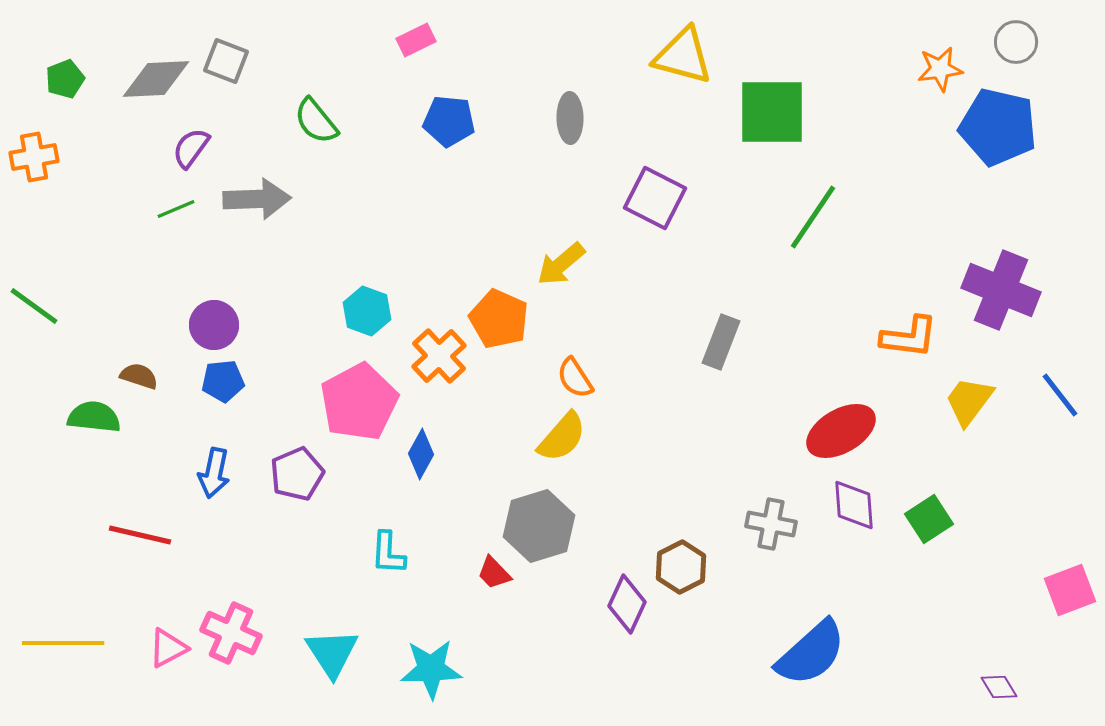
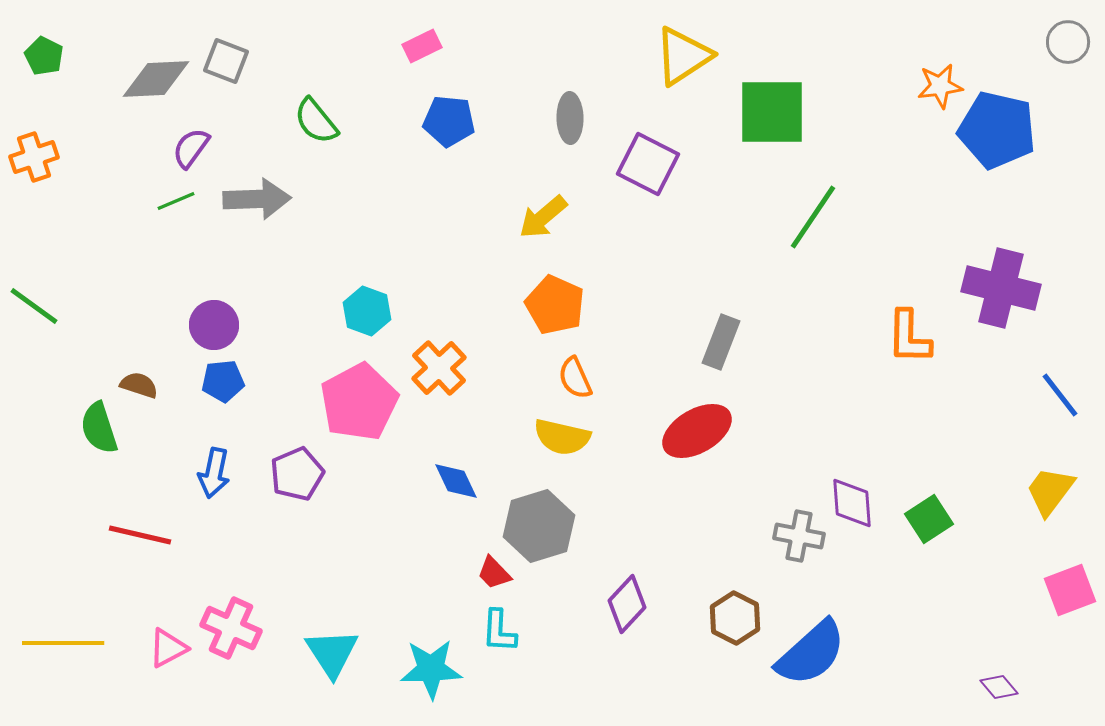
pink rectangle at (416, 40): moved 6 px right, 6 px down
gray circle at (1016, 42): moved 52 px right
yellow triangle at (683, 56): rotated 48 degrees counterclockwise
orange star at (940, 69): moved 17 px down
green pentagon at (65, 79): moved 21 px left, 23 px up; rotated 24 degrees counterclockwise
blue pentagon at (998, 127): moved 1 px left, 3 px down
orange cross at (34, 157): rotated 9 degrees counterclockwise
purple square at (655, 198): moved 7 px left, 34 px up
green line at (176, 209): moved 8 px up
yellow arrow at (561, 264): moved 18 px left, 47 px up
purple cross at (1001, 290): moved 2 px up; rotated 8 degrees counterclockwise
orange pentagon at (499, 319): moved 56 px right, 14 px up
orange L-shape at (909, 337): rotated 84 degrees clockwise
orange cross at (439, 356): moved 12 px down
brown semicircle at (139, 376): moved 9 px down
orange semicircle at (575, 378): rotated 9 degrees clockwise
yellow trapezoid at (969, 401): moved 81 px right, 90 px down
green semicircle at (94, 417): moved 5 px right, 11 px down; rotated 114 degrees counterclockwise
red ellipse at (841, 431): moved 144 px left
yellow semicircle at (562, 437): rotated 62 degrees clockwise
blue diamond at (421, 454): moved 35 px right, 27 px down; rotated 54 degrees counterclockwise
purple diamond at (854, 505): moved 2 px left, 2 px up
gray cross at (771, 524): moved 28 px right, 12 px down
cyan L-shape at (388, 553): moved 111 px right, 78 px down
brown hexagon at (681, 567): moved 54 px right, 51 px down; rotated 6 degrees counterclockwise
purple diamond at (627, 604): rotated 18 degrees clockwise
pink cross at (231, 633): moved 5 px up
purple diamond at (999, 687): rotated 9 degrees counterclockwise
